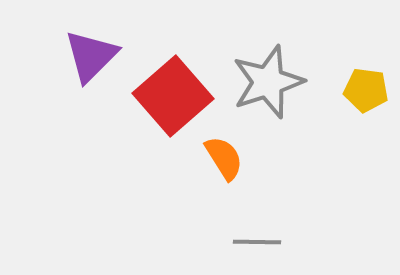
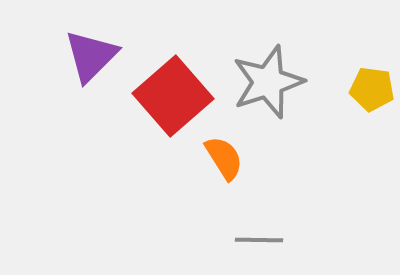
yellow pentagon: moved 6 px right, 1 px up
gray line: moved 2 px right, 2 px up
